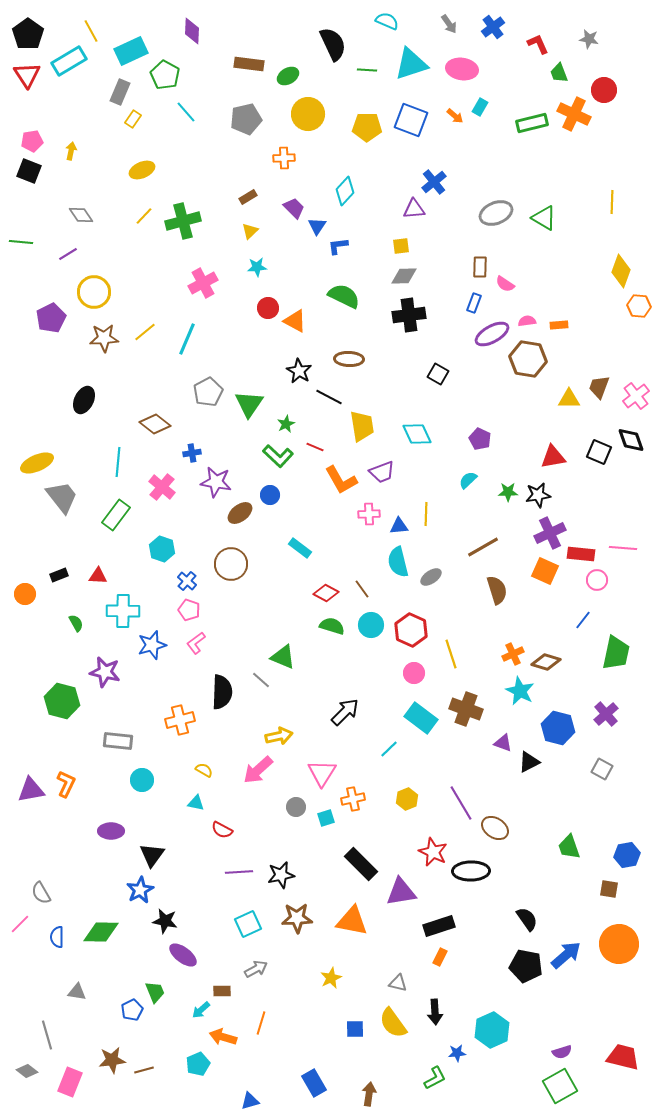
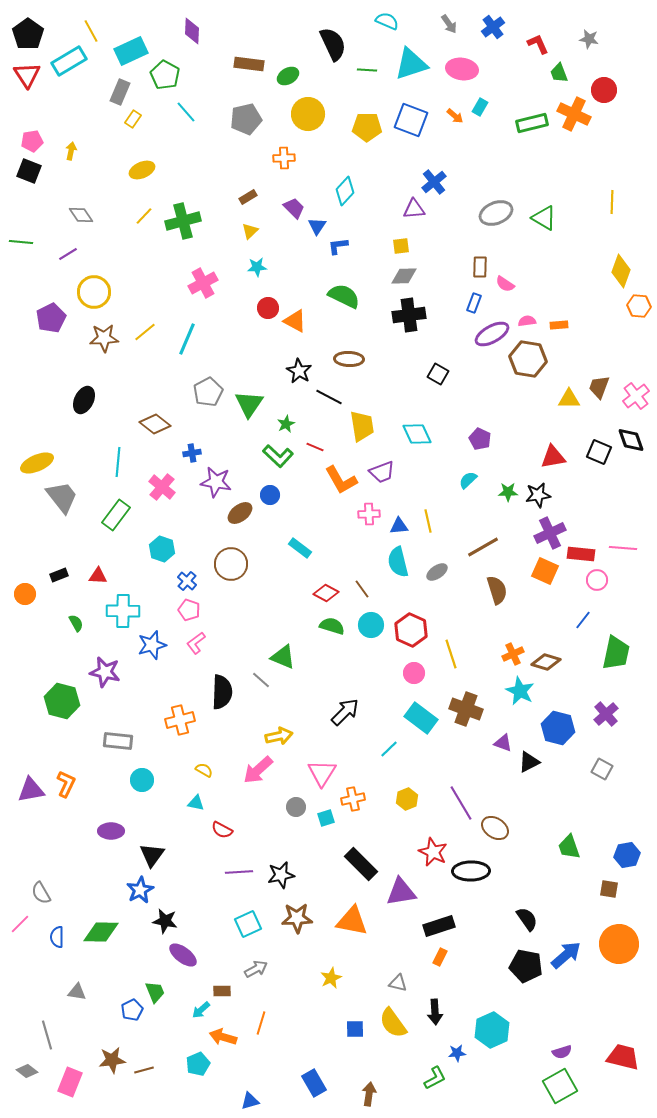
yellow line at (426, 514): moved 2 px right, 7 px down; rotated 15 degrees counterclockwise
gray ellipse at (431, 577): moved 6 px right, 5 px up
